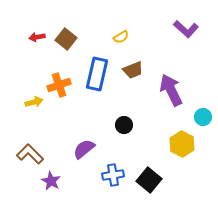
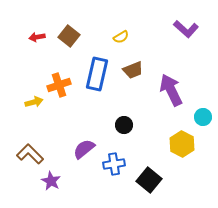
brown square: moved 3 px right, 3 px up
blue cross: moved 1 px right, 11 px up
